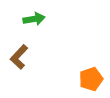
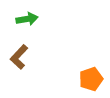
green arrow: moved 7 px left
